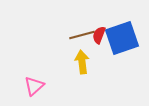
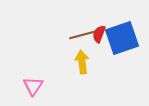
red semicircle: moved 1 px up
pink triangle: moved 1 px left; rotated 15 degrees counterclockwise
